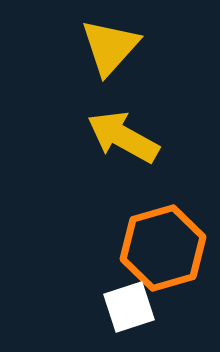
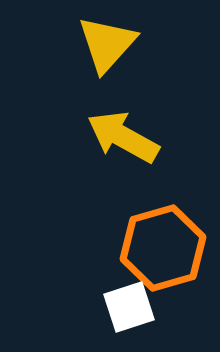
yellow triangle: moved 3 px left, 3 px up
